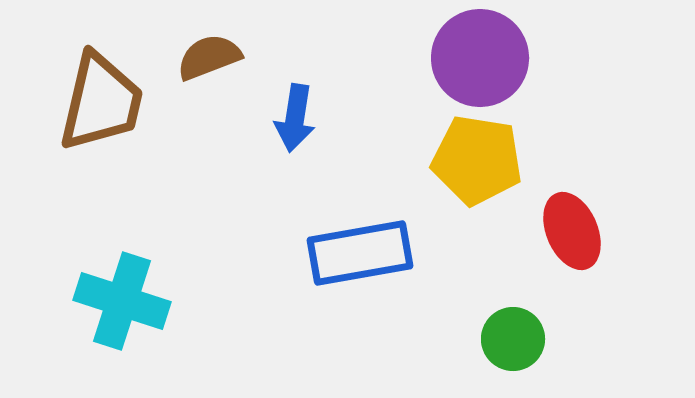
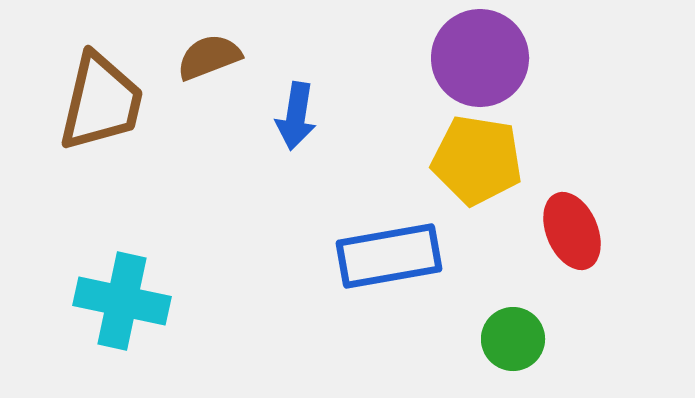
blue arrow: moved 1 px right, 2 px up
blue rectangle: moved 29 px right, 3 px down
cyan cross: rotated 6 degrees counterclockwise
